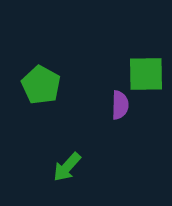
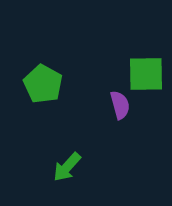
green pentagon: moved 2 px right, 1 px up
purple semicircle: rotated 16 degrees counterclockwise
